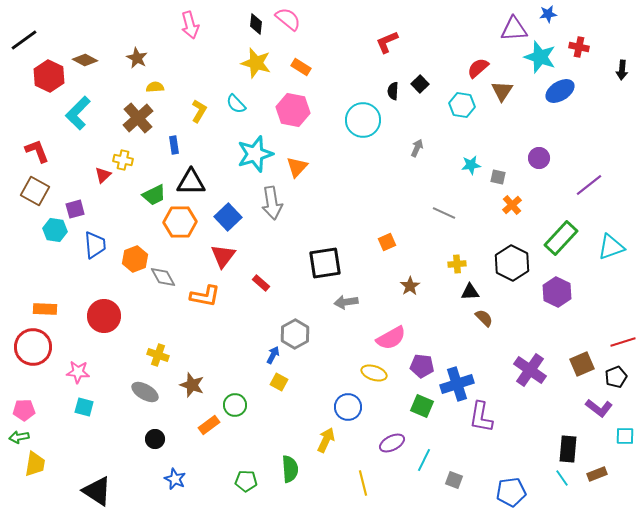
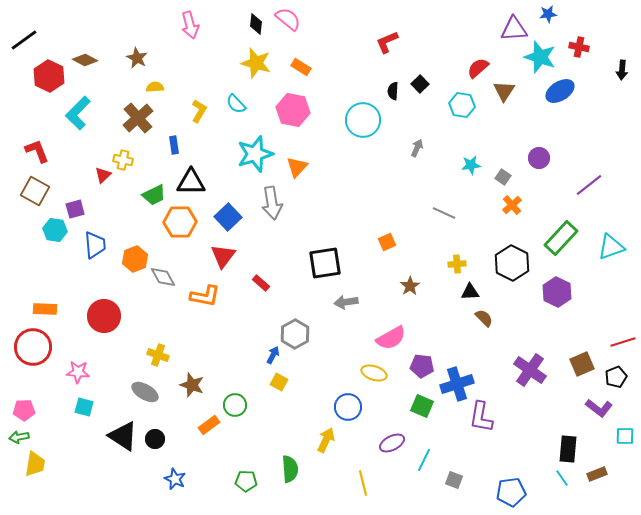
brown triangle at (502, 91): moved 2 px right
gray square at (498, 177): moved 5 px right; rotated 21 degrees clockwise
black triangle at (97, 491): moved 26 px right, 55 px up
